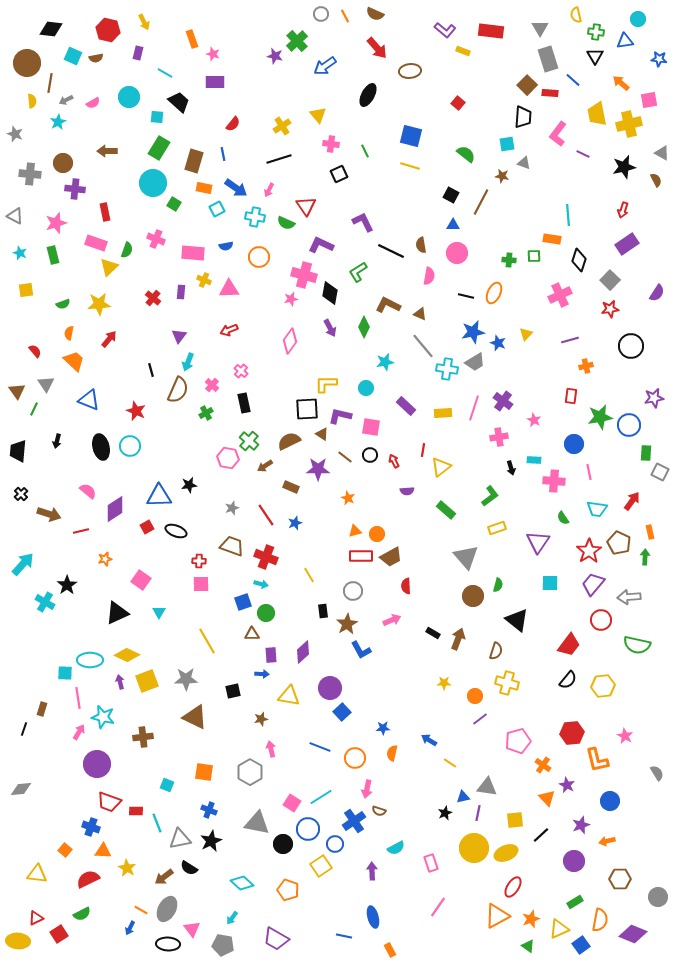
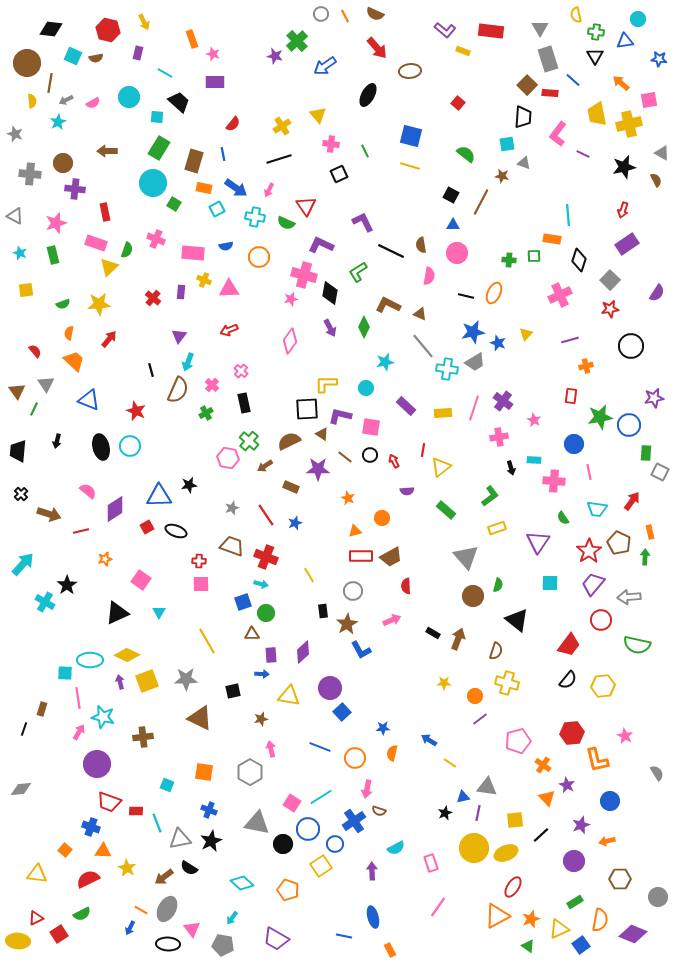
orange circle at (377, 534): moved 5 px right, 16 px up
brown triangle at (195, 717): moved 5 px right, 1 px down
